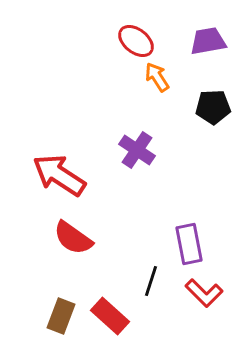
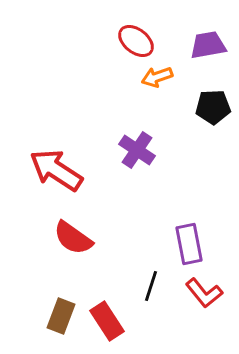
purple trapezoid: moved 4 px down
orange arrow: rotated 76 degrees counterclockwise
red arrow: moved 3 px left, 5 px up
black line: moved 5 px down
red L-shape: rotated 6 degrees clockwise
red rectangle: moved 3 px left, 5 px down; rotated 15 degrees clockwise
